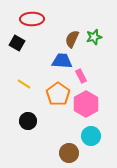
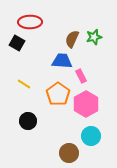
red ellipse: moved 2 px left, 3 px down
